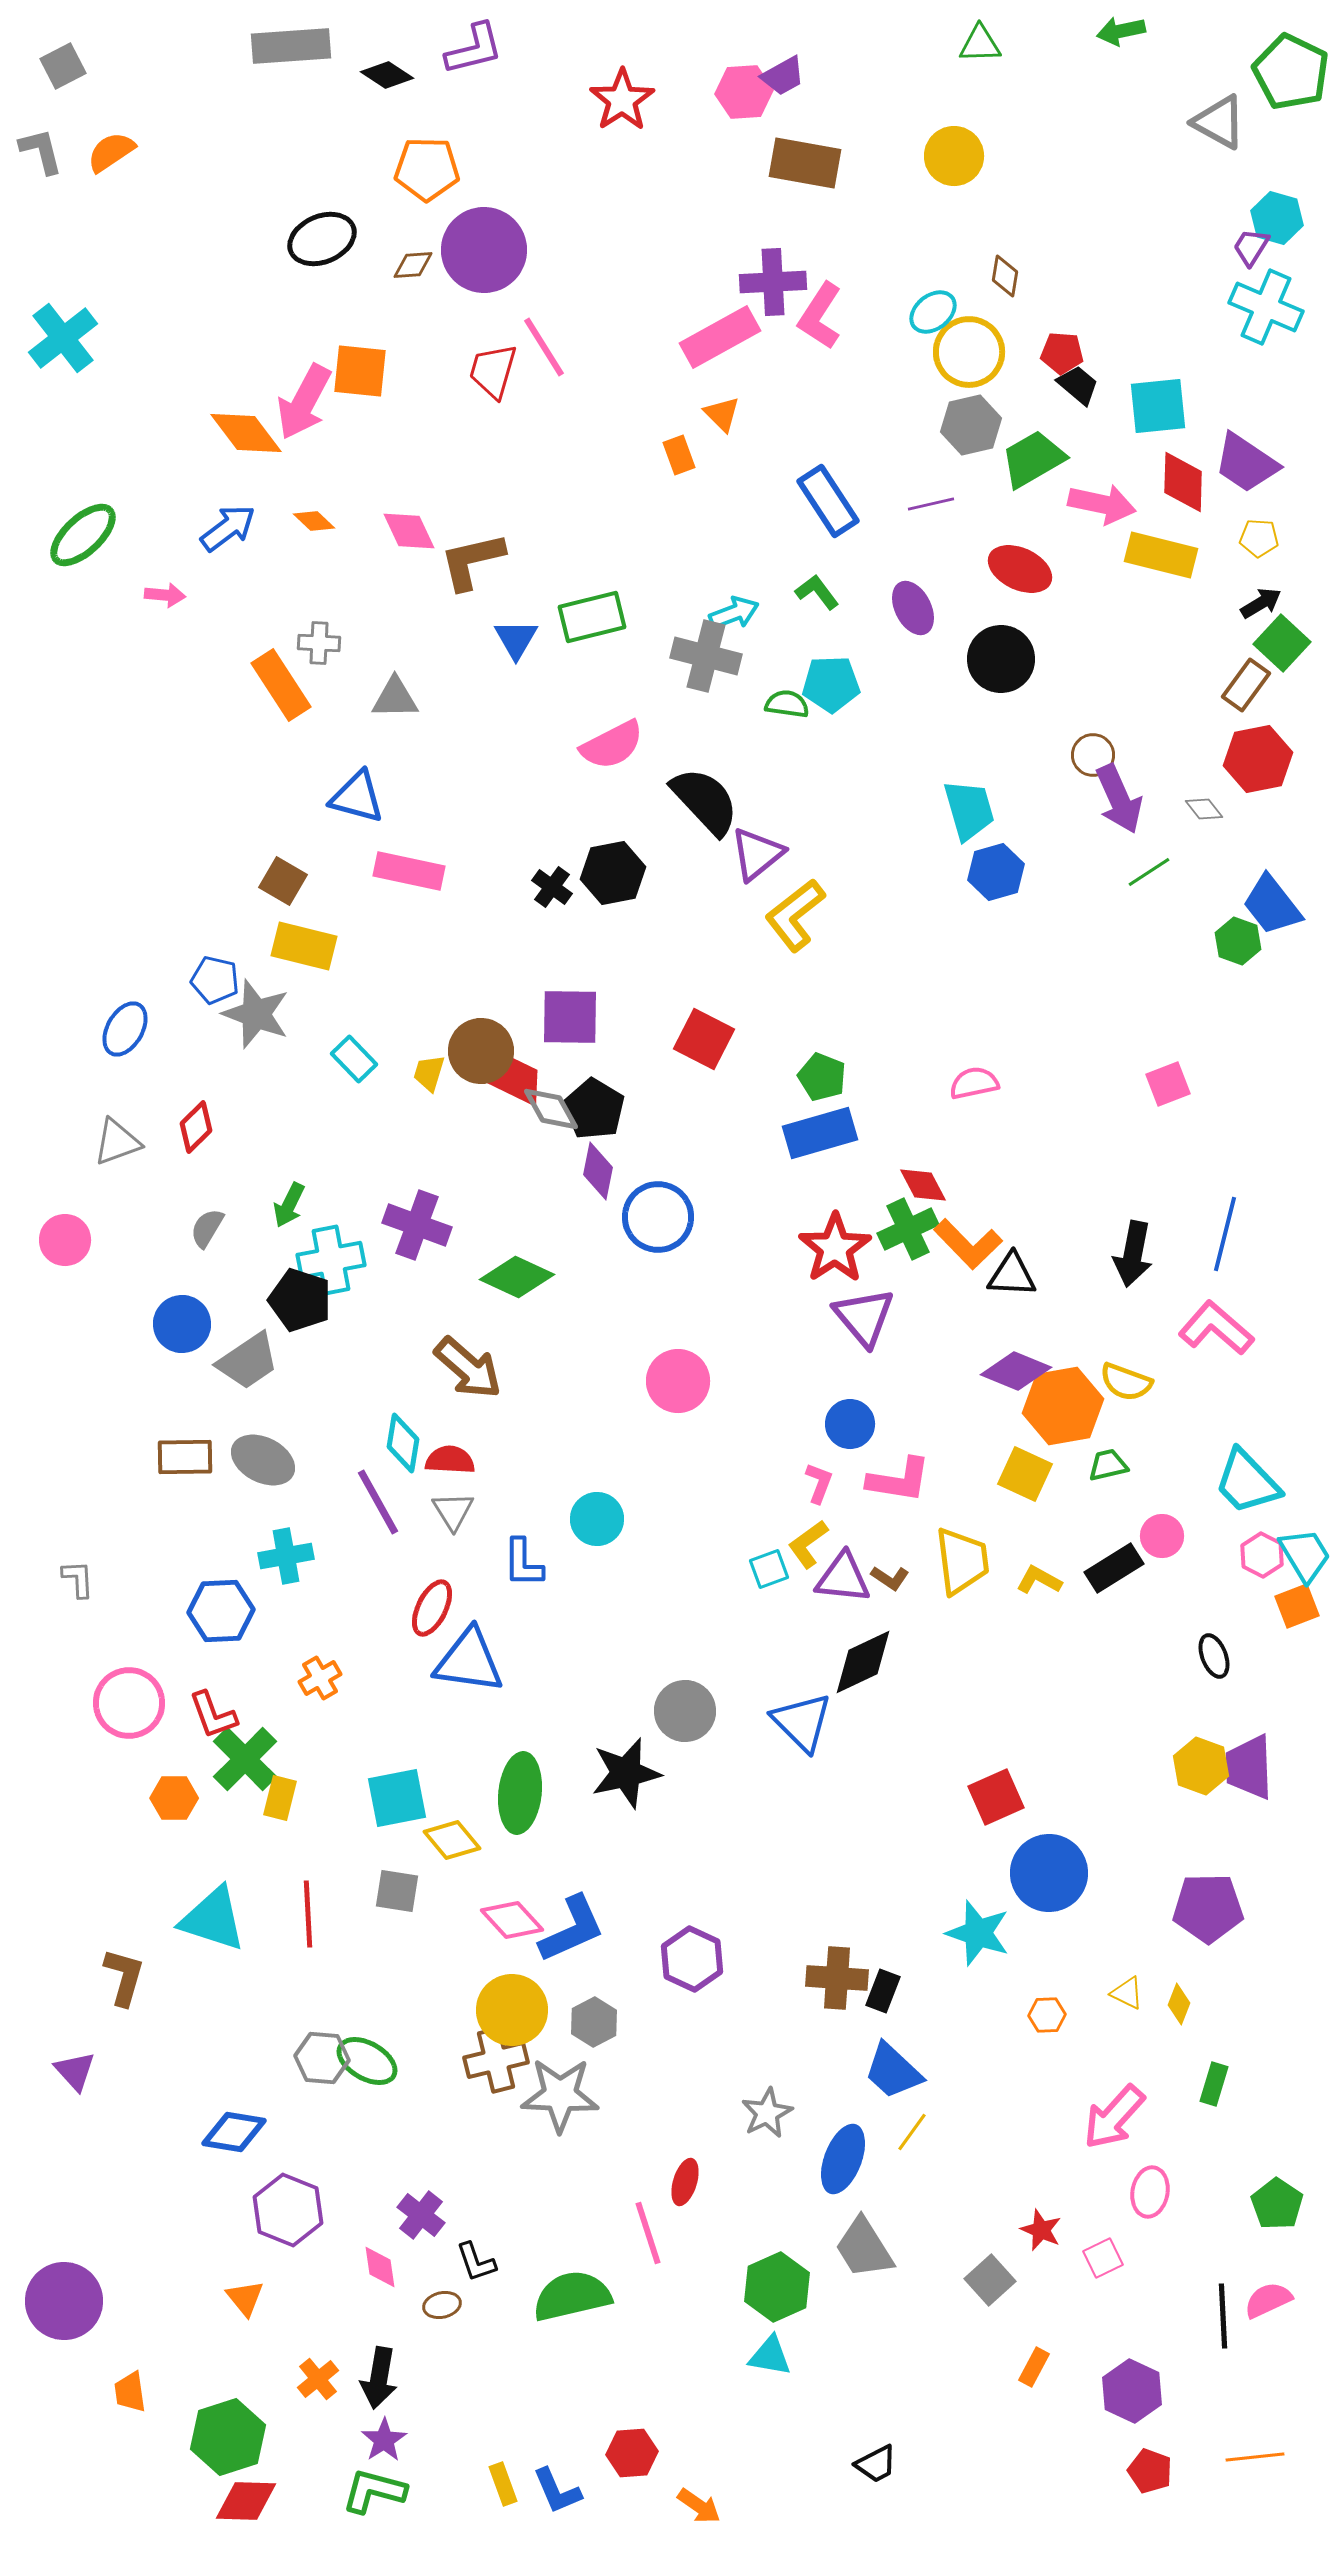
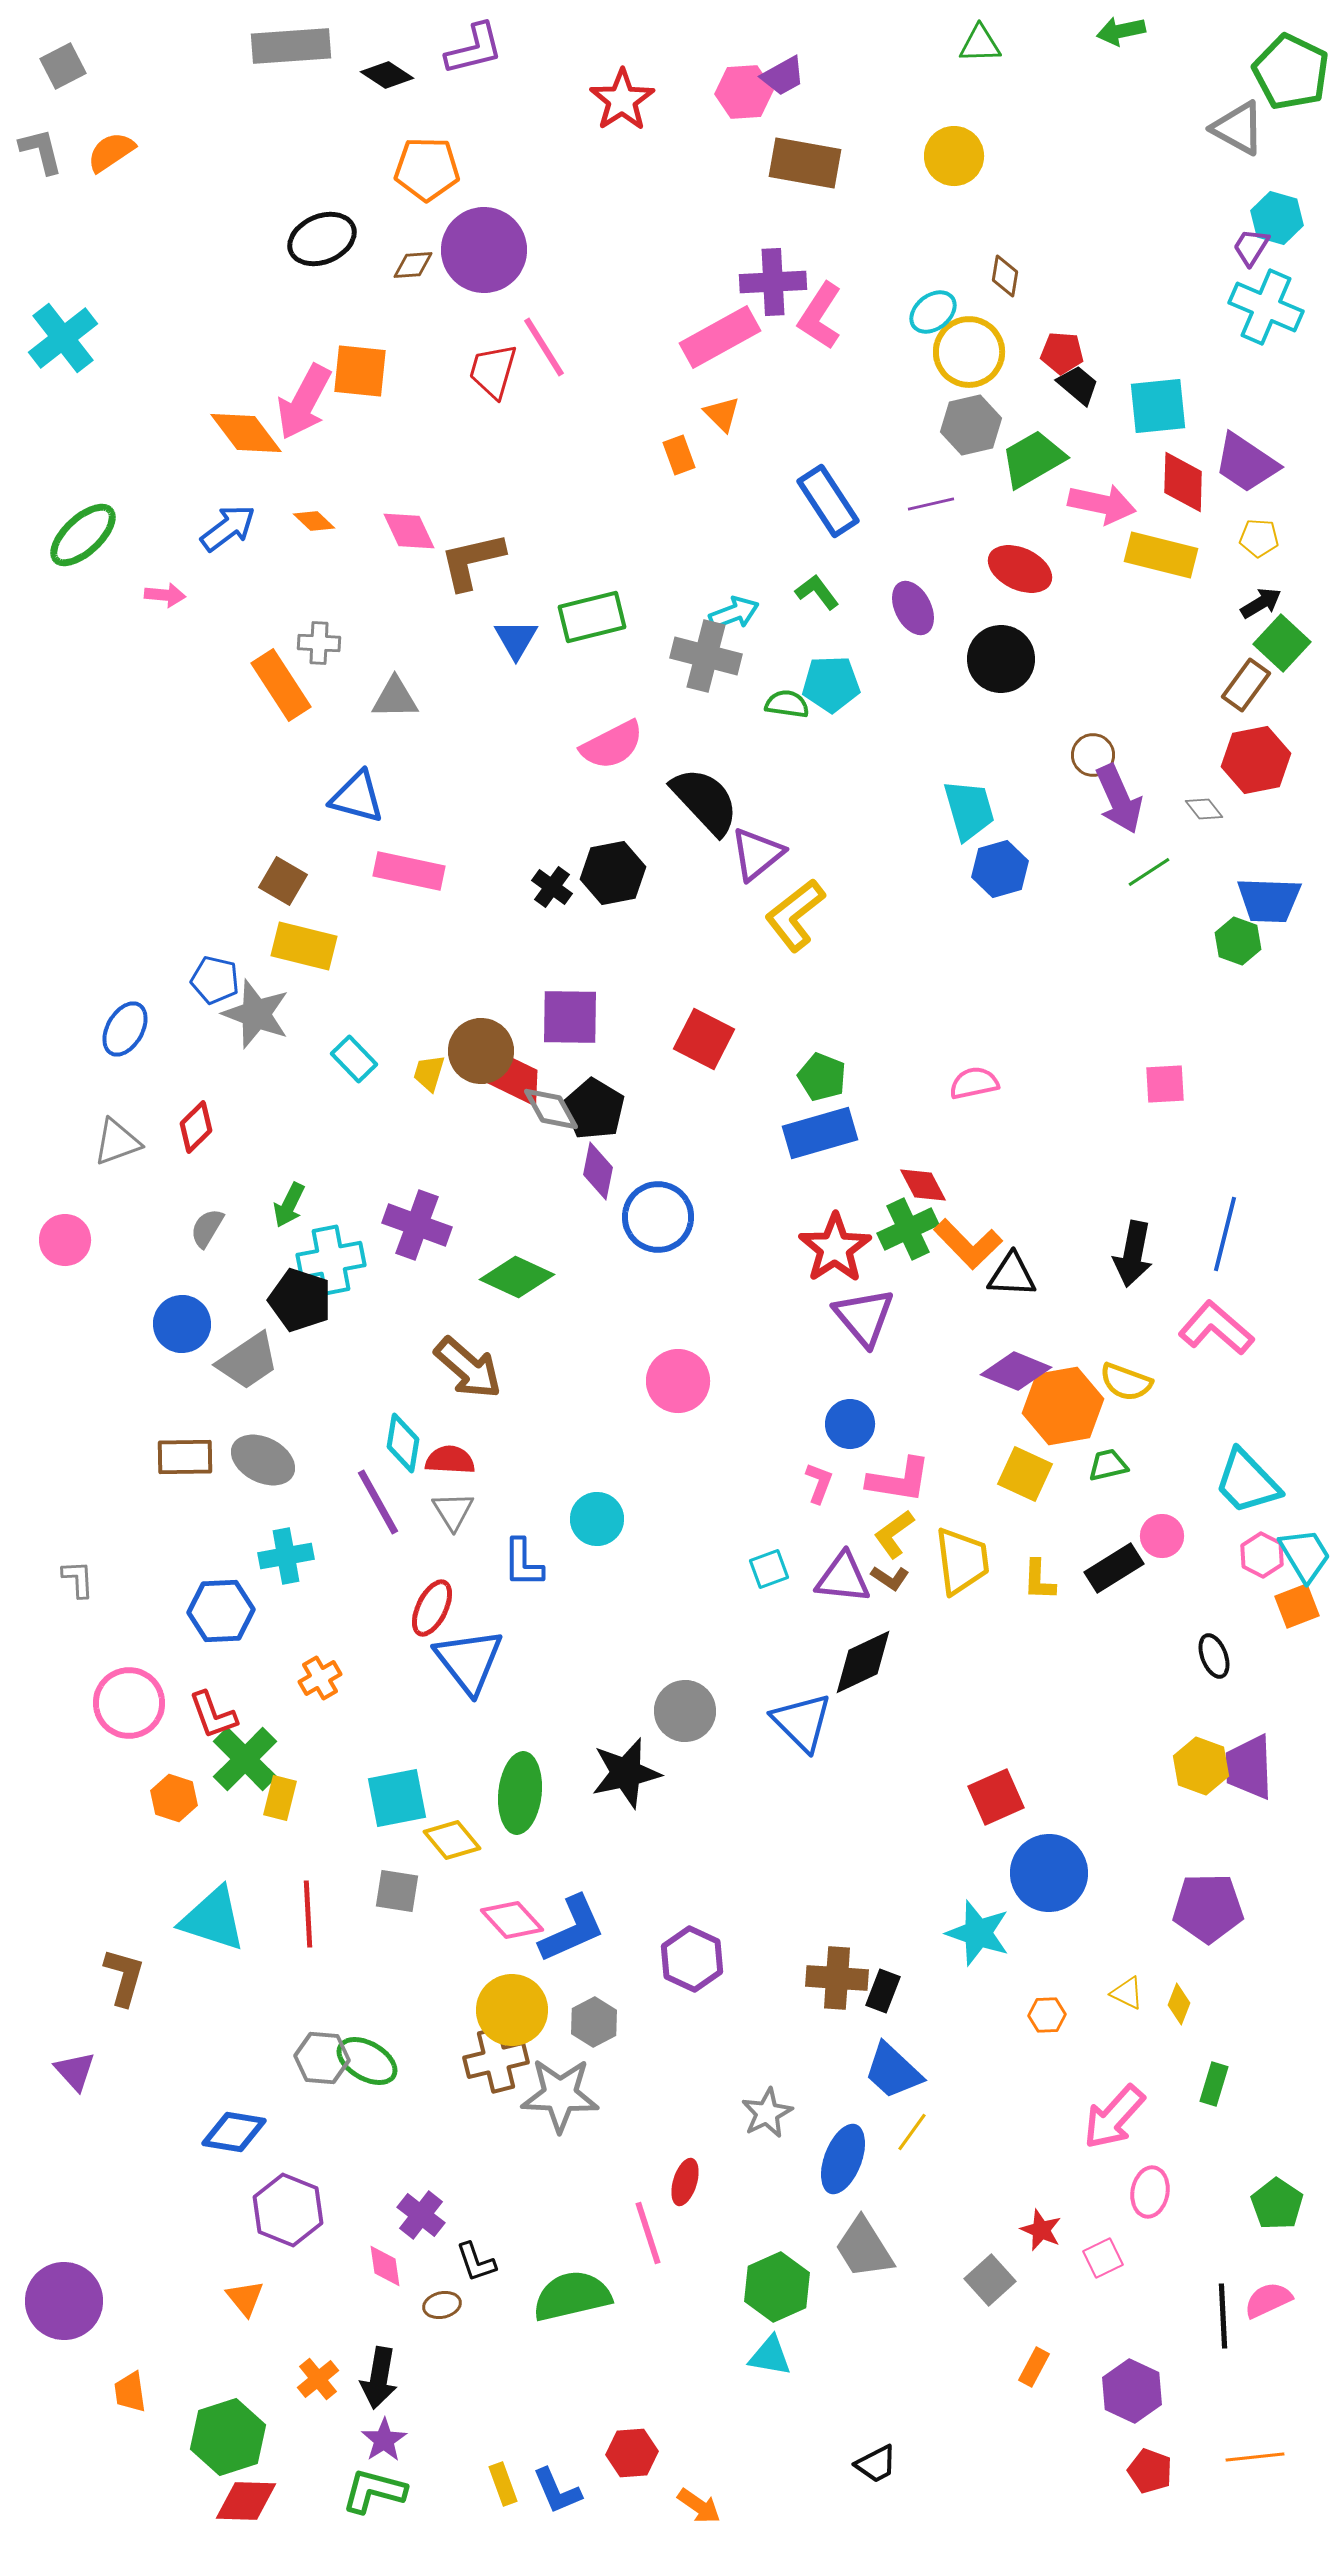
gray triangle at (1219, 122): moved 19 px right, 6 px down
red hexagon at (1258, 759): moved 2 px left, 1 px down
blue hexagon at (996, 872): moved 4 px right, 3 px up
blue trapezoid at (1272, 905): moved 3 px left, 5 px up; rotated 50 degrees counterclockwise
pink square at (1168, 1084): moved 3 px left; rotated 18 degrees clockwise
yellow L-shape at (808, 1544): moved 86 px right, 10 px up
yellow L-shape at (1039, 1580): rotated 117 degrees counterclockwise
blue triangle at (469, 1661): rotated 44 degrees clockwise
orange hexagon at (174, 1798): rotated 18 degrees clockwise
pink diamond at (380, 2267): moved 5 px right, 1 px up
